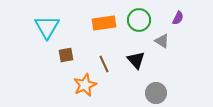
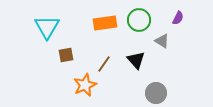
orange rectangle: moved 1 px right
brown line: rotated 60 degrees clockwise
